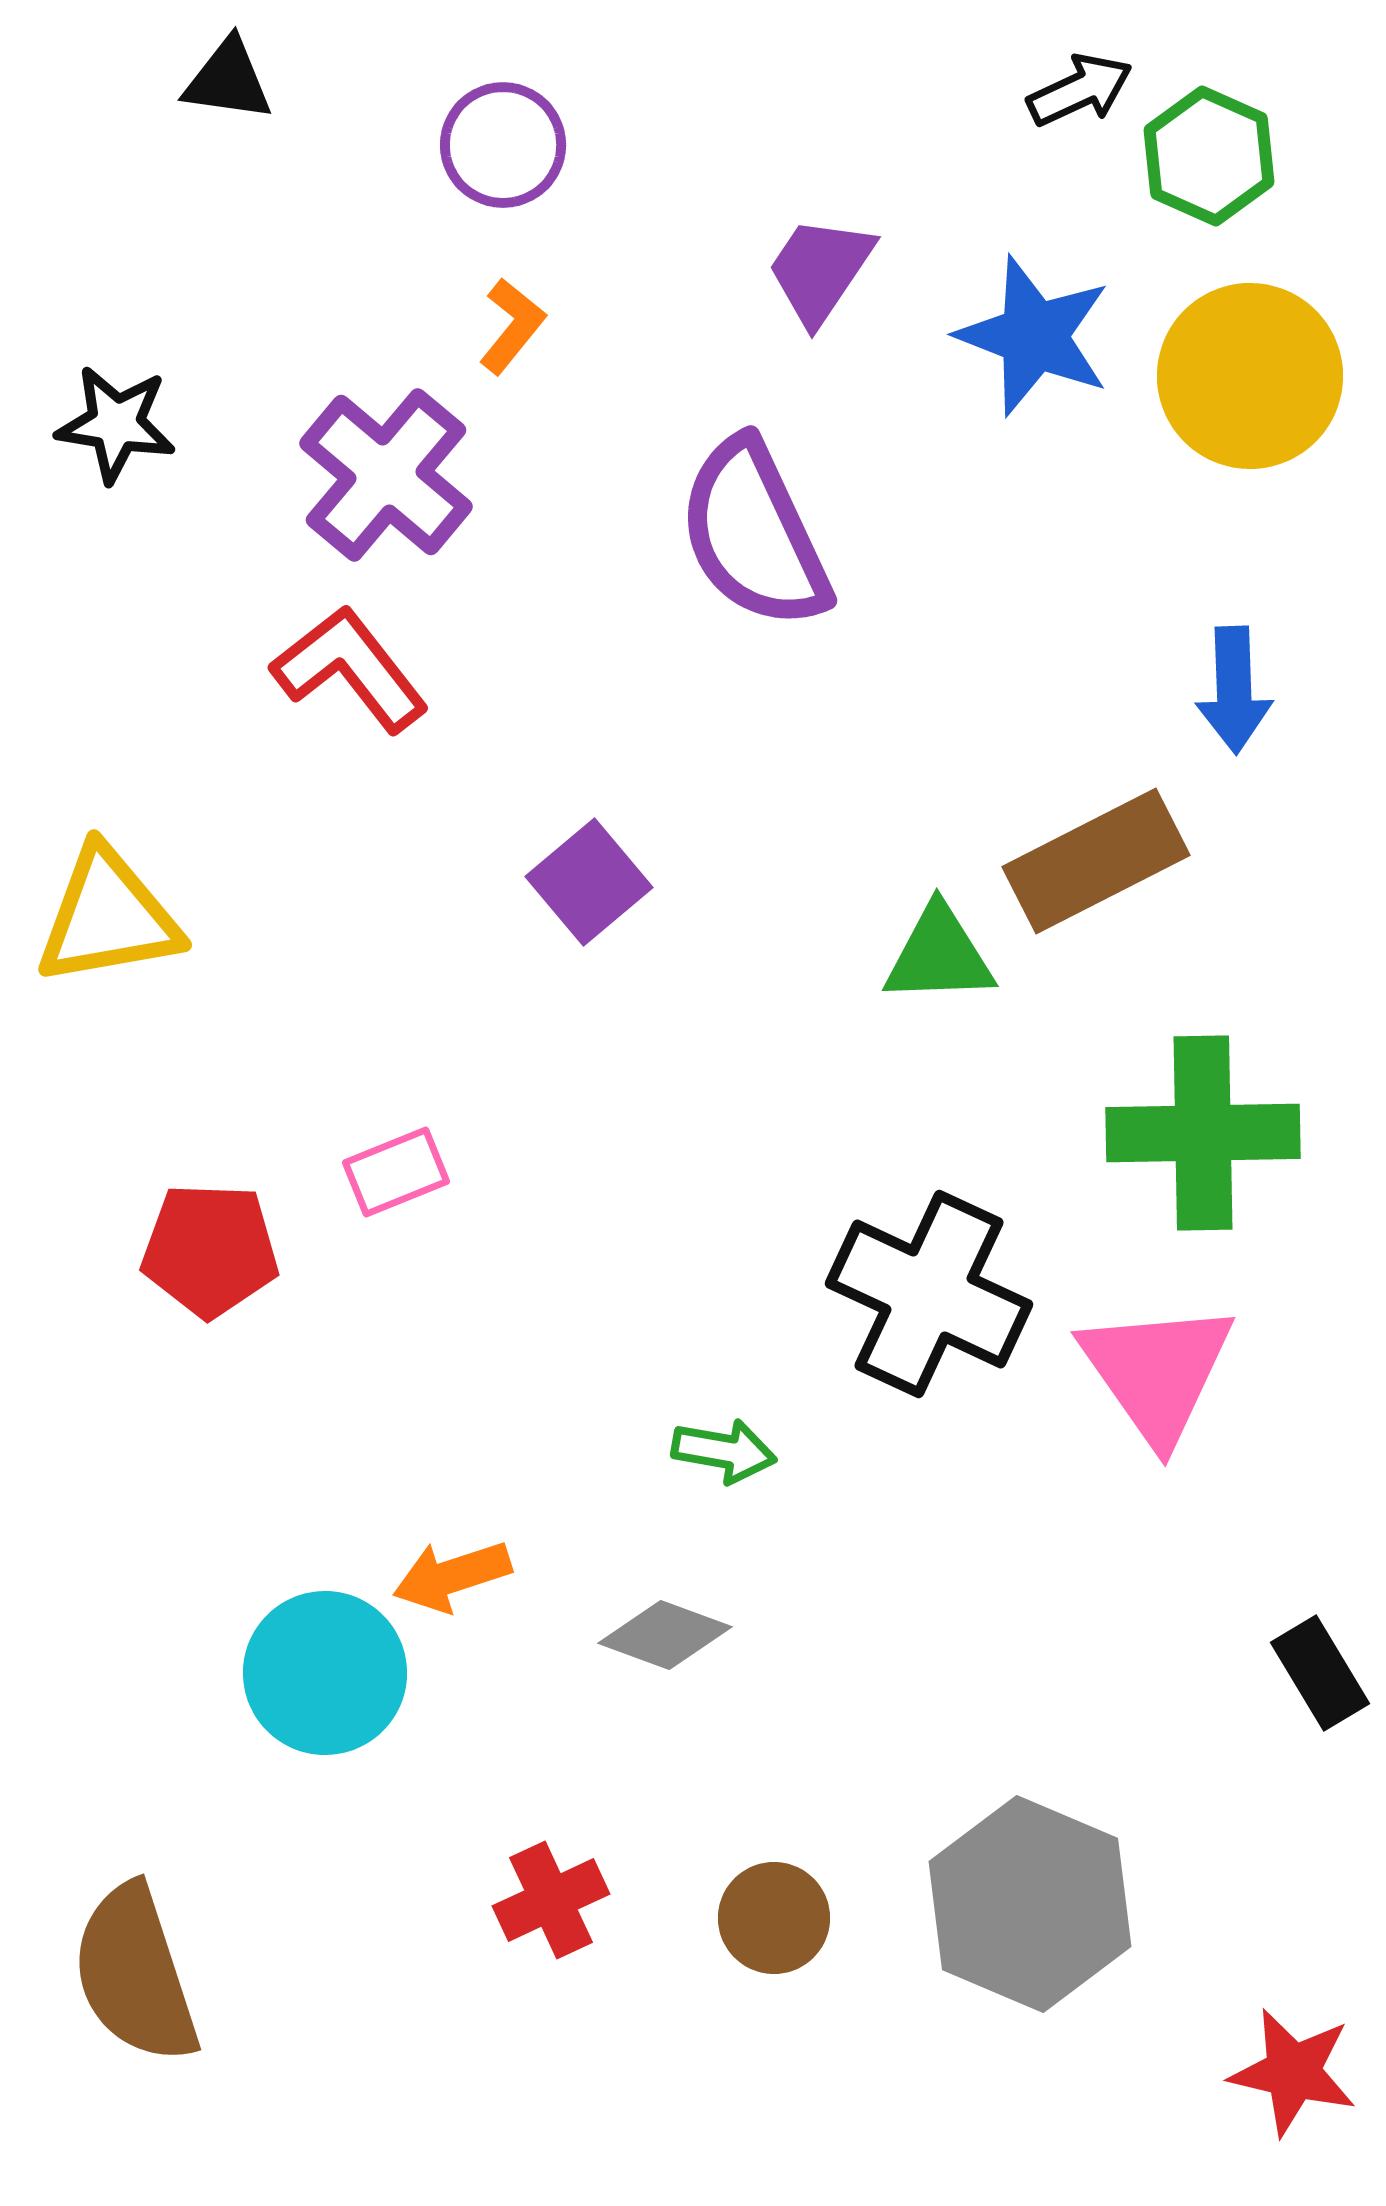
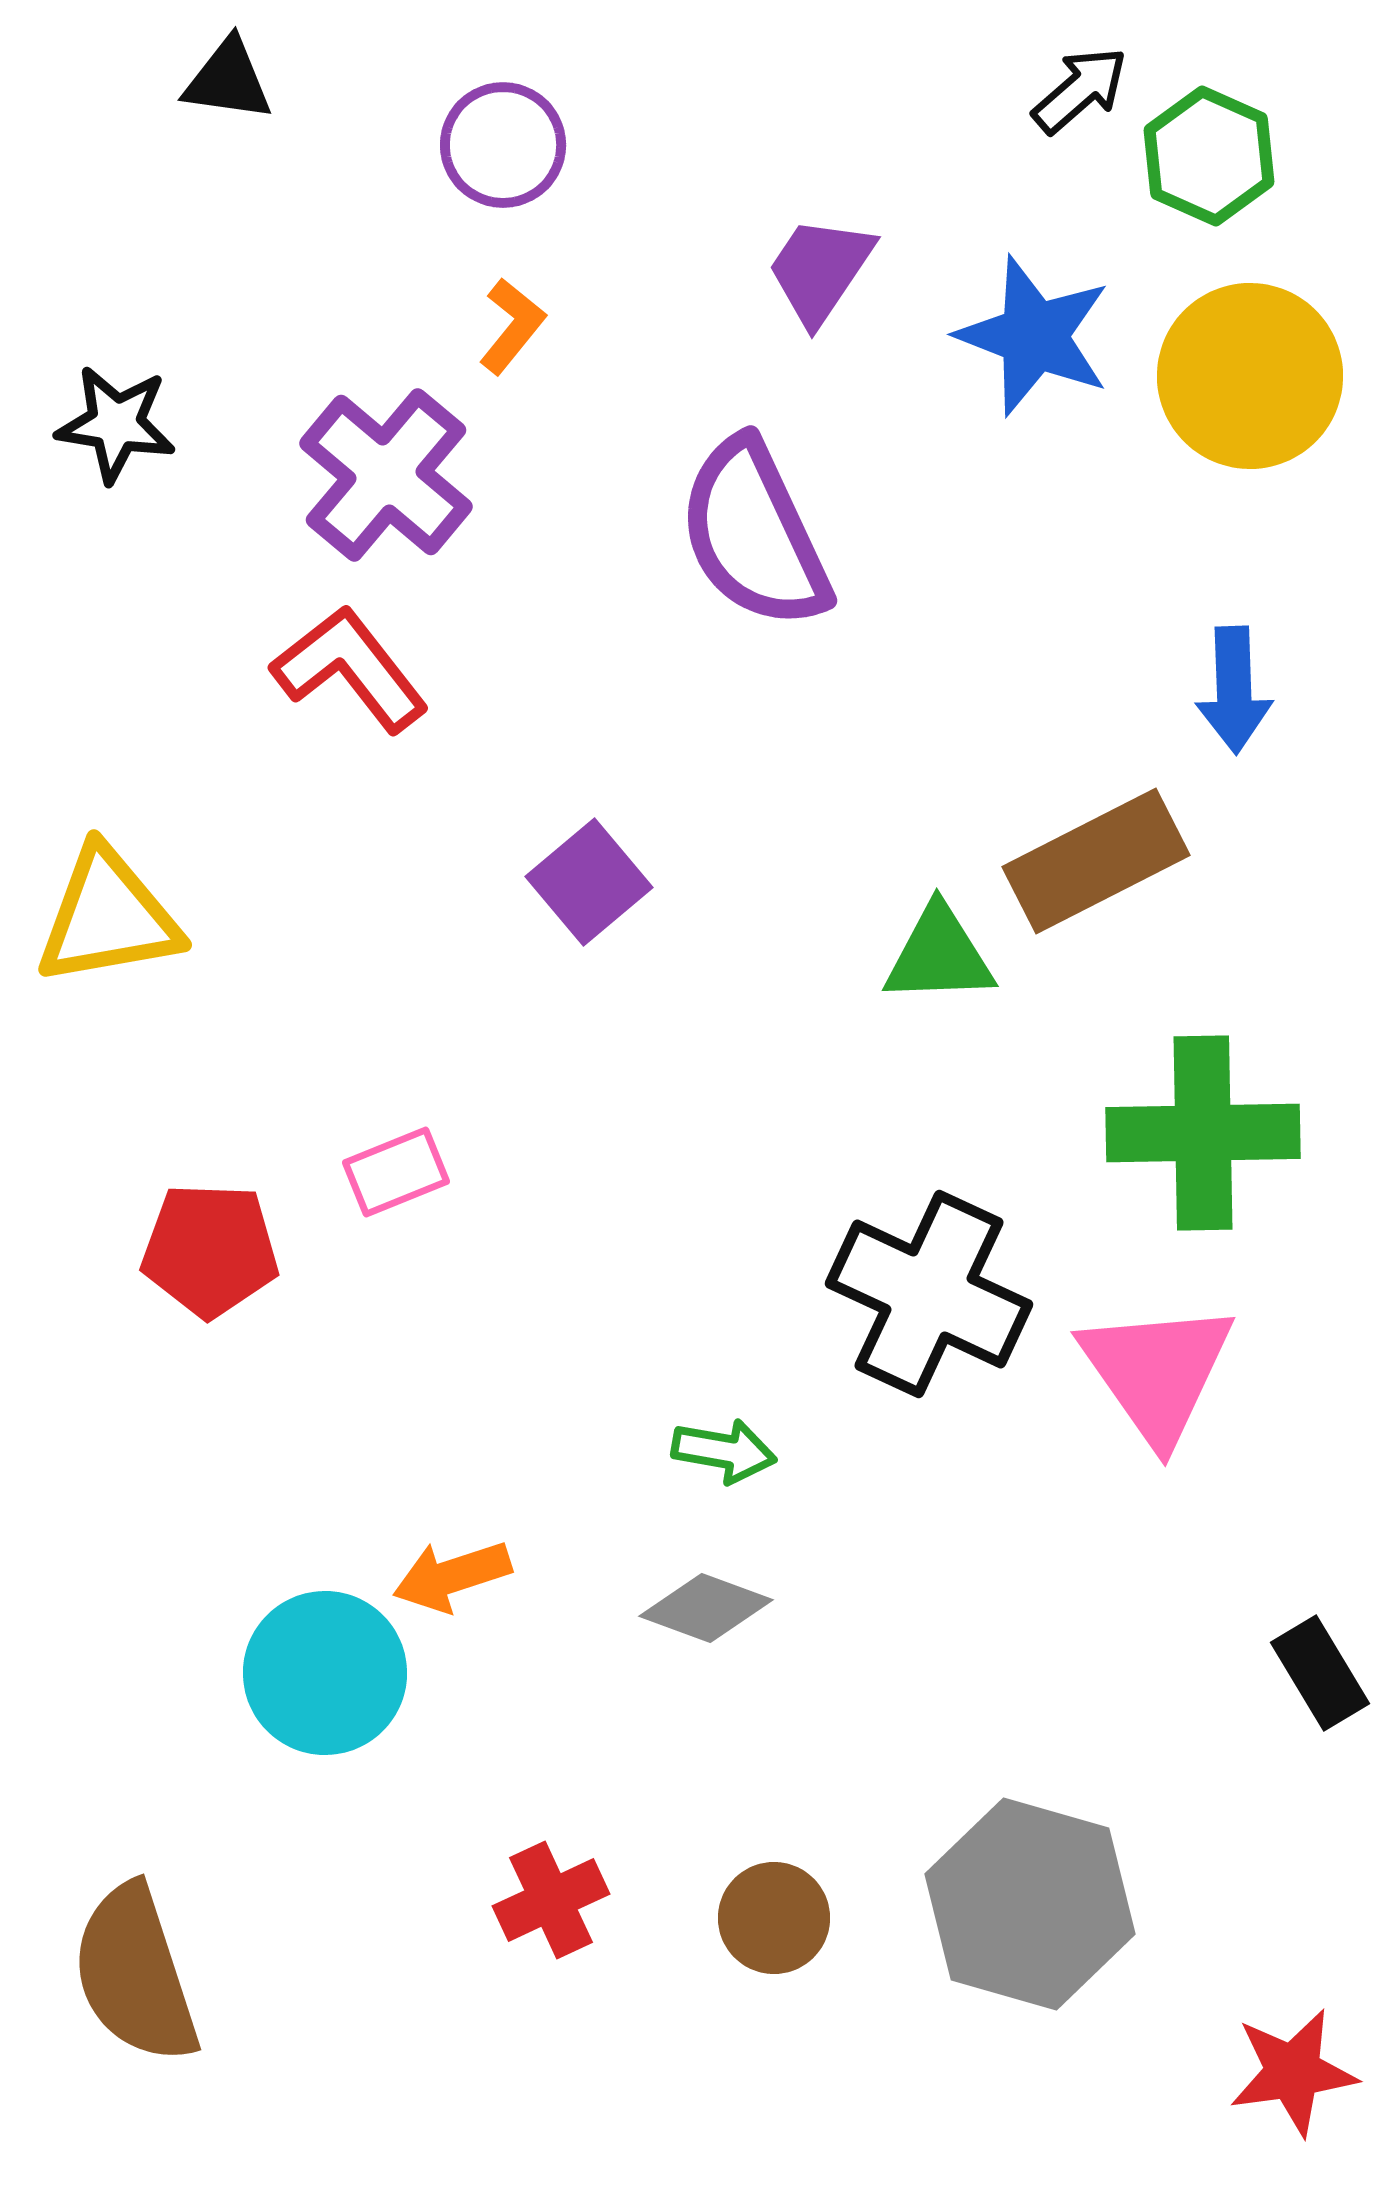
black arrow: rotated 16 degrees counterclockwise
gray diamond: moved 41 px right, 27 px up
gray hexagon: rotated 7 degrees counterclockwise
red star: rotated 21 degrees counterclockwise
